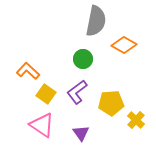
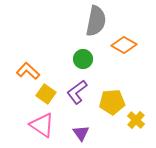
yellow pentagon: moved 1 px right, 1 px up
